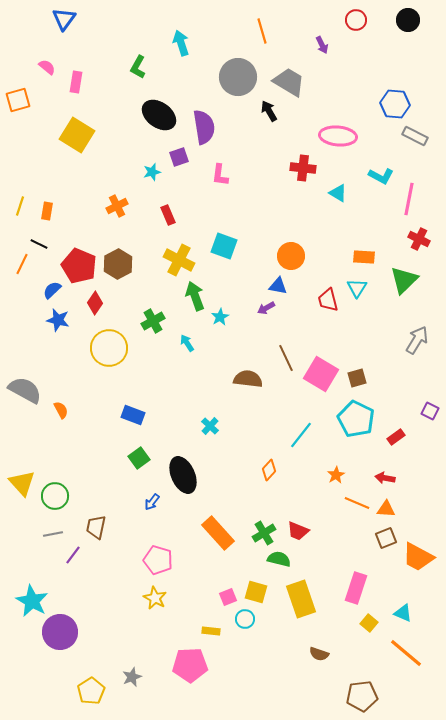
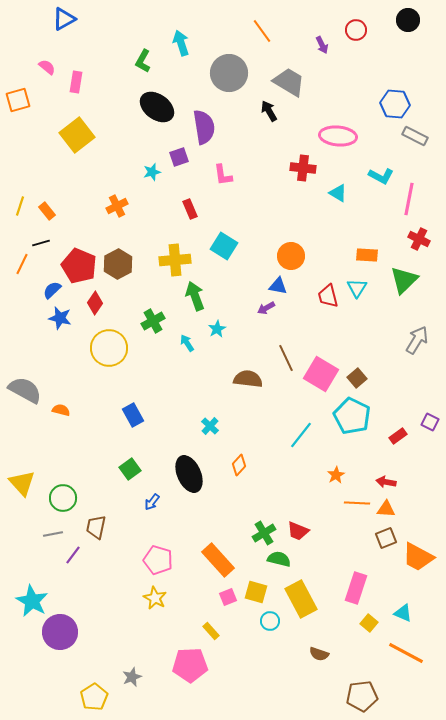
blue triangle at (64, 19): rotated 25 degrees clockwise
red circle at (356, 20): moved 10 px down
orange line at (262, 31): rotated 20 degrees counterclockwise
green L-shape at (138, 67): moved 5 px right, 6 px up
gray circle at (238, 77): moved 9 px left, 4 px up
black ellipse at (159, 115): moved 2 px left, 8 px up
yellow square at (77, 135): rotated 20 degrees clockwise
pink L-shape at (220, 175): moved 3 px right; rotated 15 degrees counterclockwise
orange rectangle at (47, 211): rotated 48 degrees counterclockwise
red rectangle at (168, 215): moved 22 px right, 6 px up
black line at (39, 244): moved 2 px right, 1 px up; rotated 42 degrees counterclockwise
cyan square at (224, 246): rotated 12 degrees clockwise
orange rectangle at (364, 257): moved 3 px right, 2 px up
yellow cross at (179, 260): moved 4 px left; rotated 32 degrees counterclockwise
red trapezoid at (328, 300): moved 4 px up
cyan star at (220, 317): moved 3 px left, 12 px down
blue star at (58, 320): moved 2 px right, 2 px up
brown square at (357, 378): rotated 24 degrees counterclockwise
orange semicircle at (61, 410): rotated 48 degrees counterclockwise
purple square at (430, 411): moved 11 px down
blue rectangle at (133, 415): rotated 40 degrees clockwise
cyan pentagon at (356, 419): moved 4 px left, 3 px up
red rectangle at (396, 437): moved 2 px right, 1 px up
green square at (139, 458): moved 9 px left, 11 px down
orange diamond at (269, 470): moved 30 px left, 5 px up
black ellipse at (183, 475): moved 6 px right, 1 px up
red arrow at (385, 478): moved 1 px right, 4 px down
green circle at (55, 496): moved 8 px right, 2 px down
orange line at (357, 503): rotated 20 degrees counterclockwise
orange rectangle at (218, 533): moved 27 px down
yellow rectangle at (301, 599): rotated 9 degrees counterclockwise
cyan circle at (245, 619): moved 25 px right, 2 px down
yellow rectangle at (211, 631): rotated 42 degrees clockwise
orange line at (406, 653): rotated 12 degrees counterclockwise
yellow pentagon at (91, 691): moved 3 px right, 6 px down
